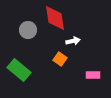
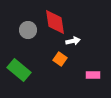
red diamond: moved 4 px down
